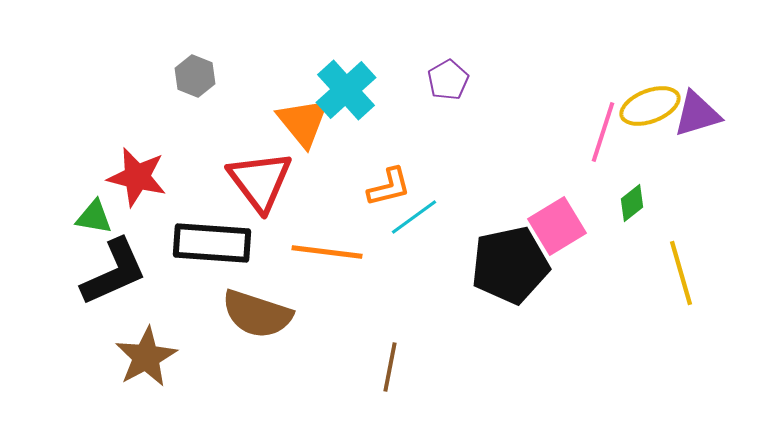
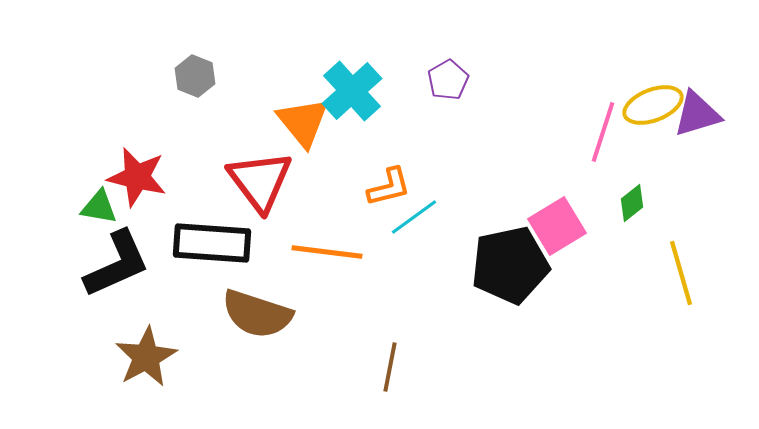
cyan cross: moved 6 px right, 1 px down
yellow ellipse: moved 3 px right, 1 px up
green triangle: moved 5 px right, 10 px up
black L-shape: moved 3 px right, 8 px up
